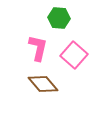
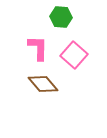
green hexagon: moved 2 px right, 1 px up
pink L-shape: rotated 12 degrees counterclockwise
